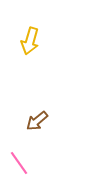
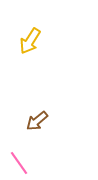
yellow arrow: rotated 16 degrees clockwise
